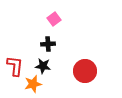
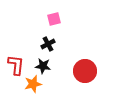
pink square: rotated 24 degrees clockwise
black cross: rotated 24 degrees counterclockwise
red L-shape: moved 1 px right, 1 px up
